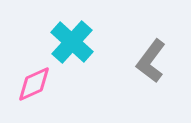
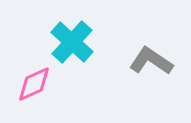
gray L-shape: rotated 87 degrees clockwise
